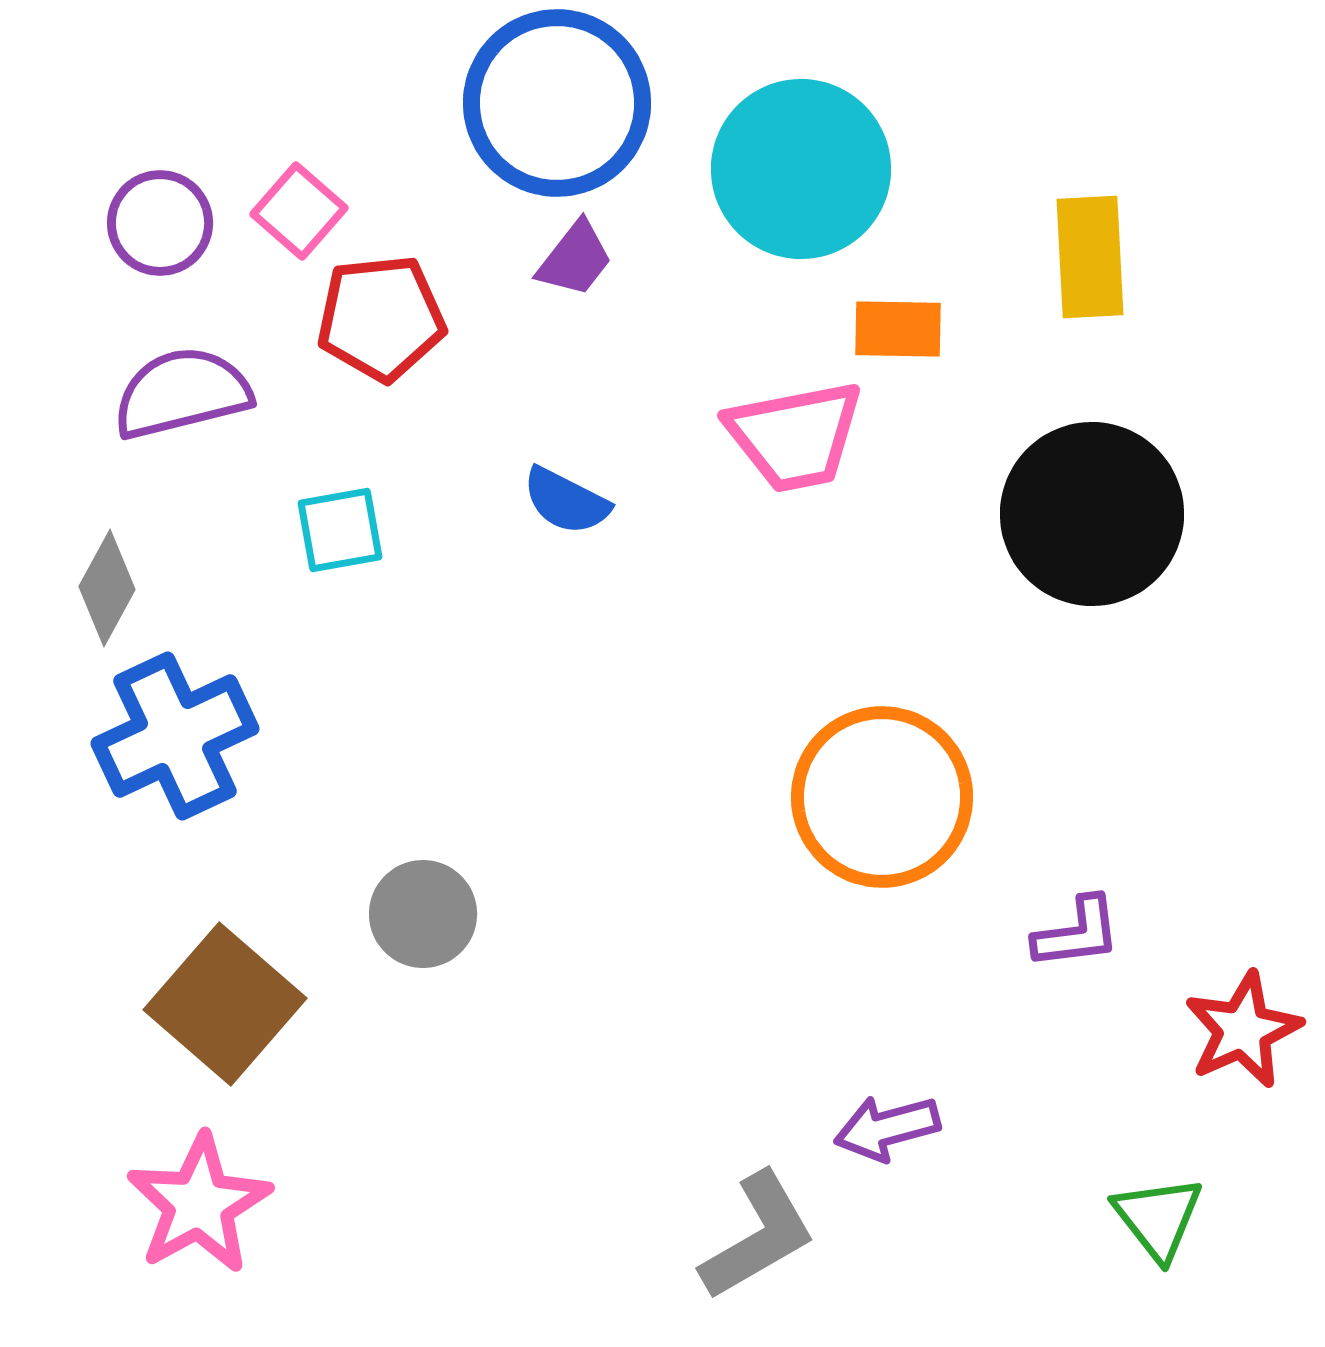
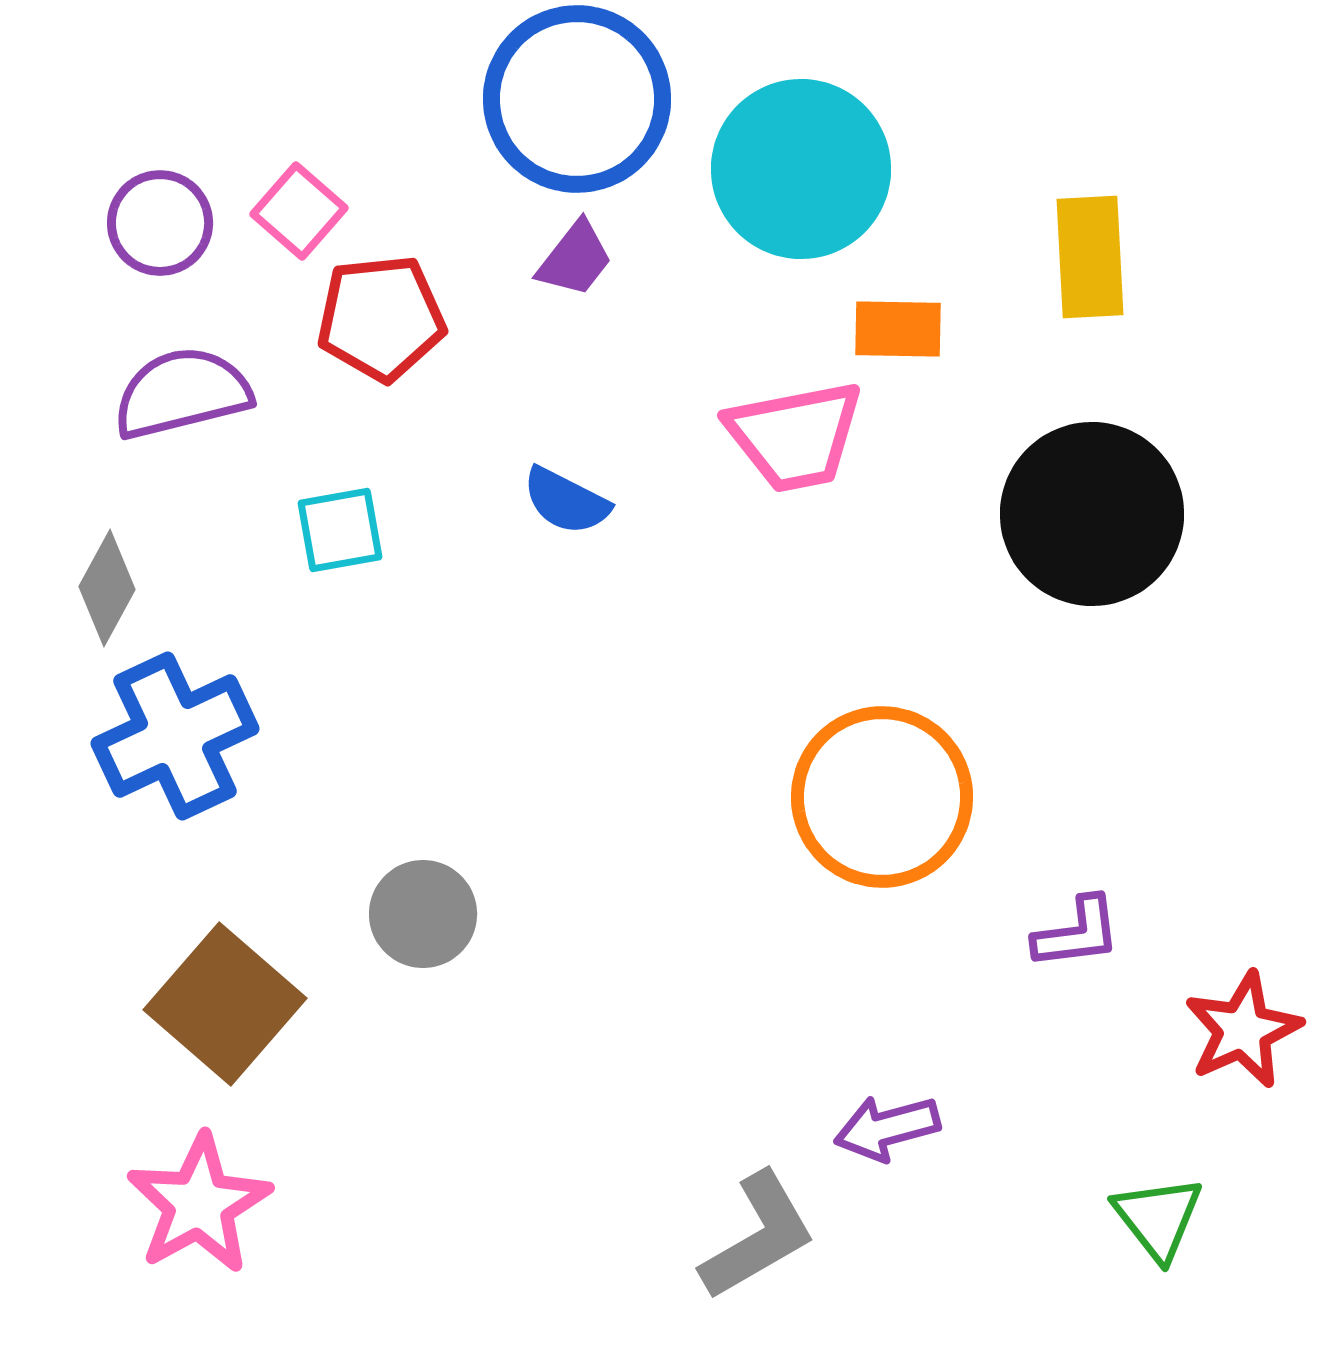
blue circle: moved 20 px right, 4 px up
